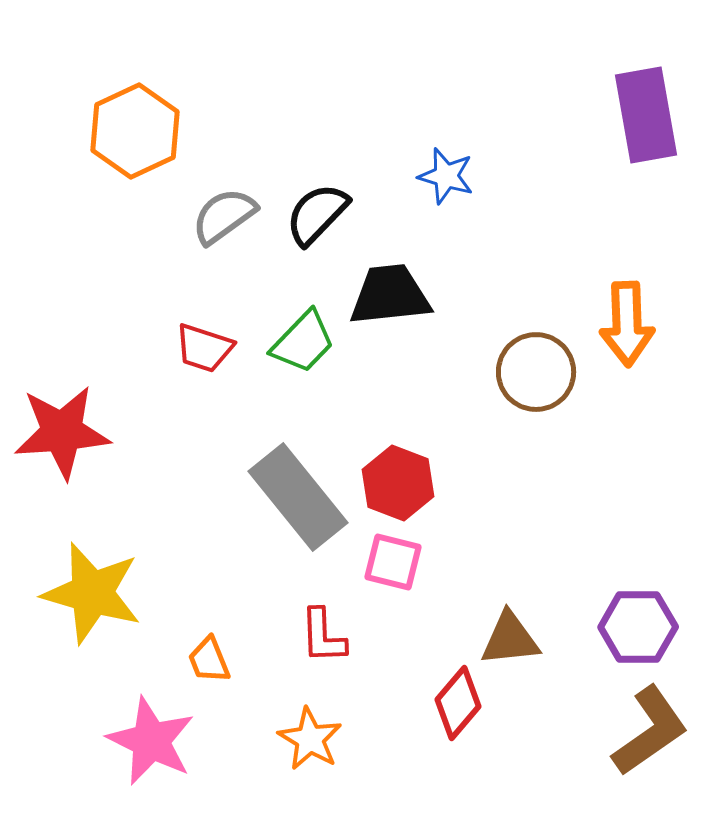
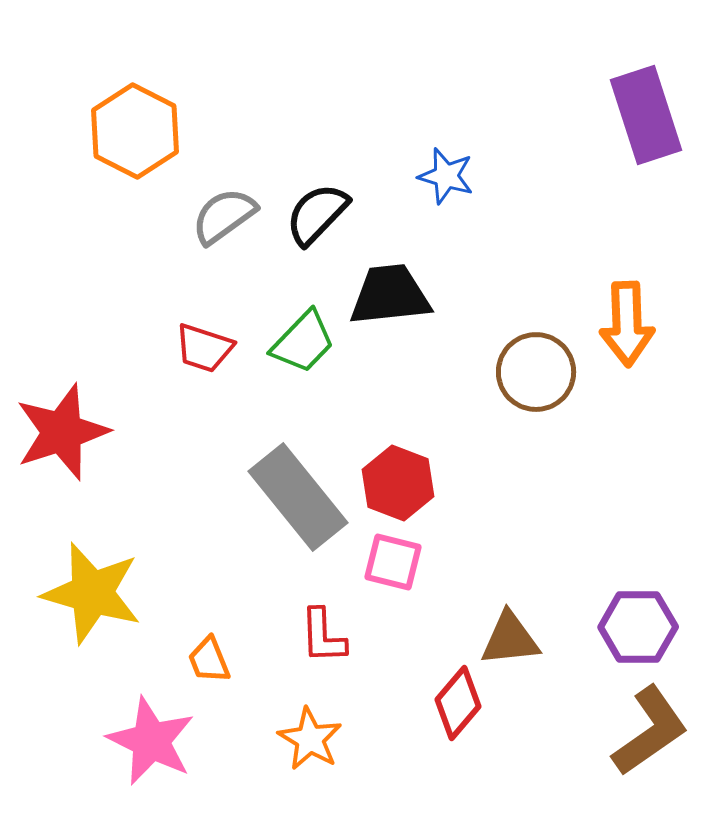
purple rectangle: rotated 8 degrees counterclockwise
orange hexagon: rotated 8 degrees counterclockwise
red star: rotated 14 degrees counterclockwise
